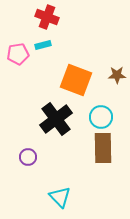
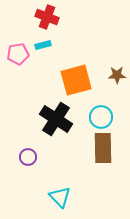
orange square: rotated 36 degrees counterclockwise
black cross: rotated 20 degrees counterclockwise
